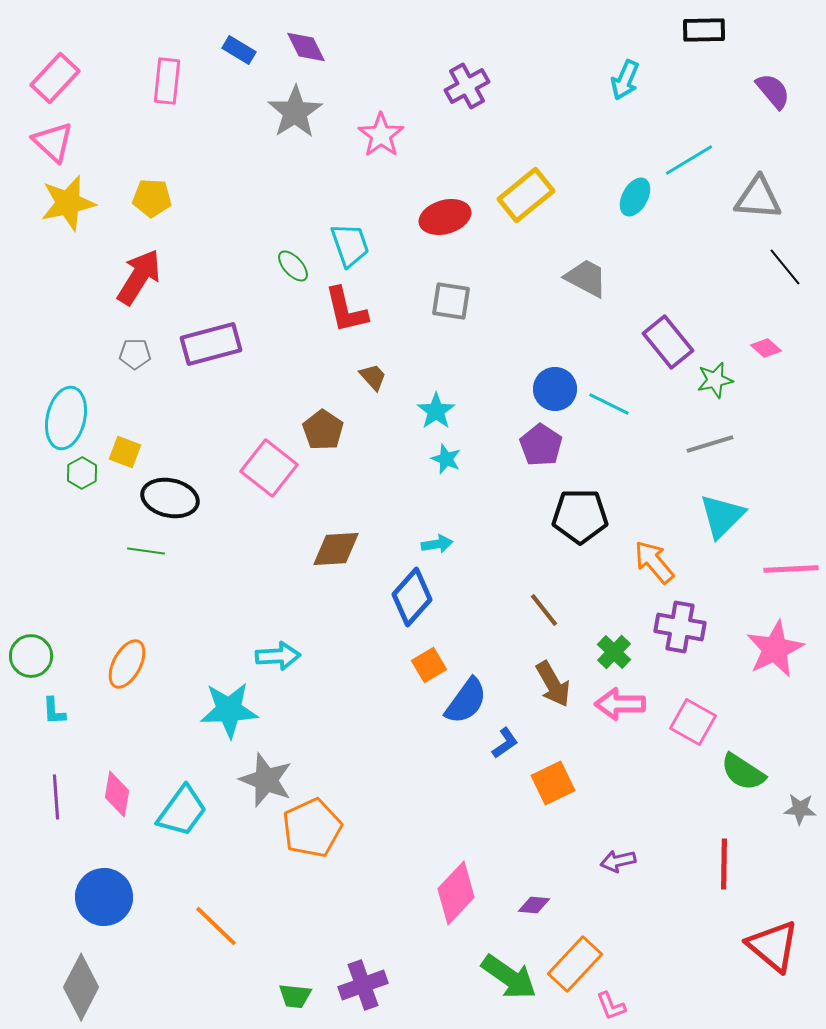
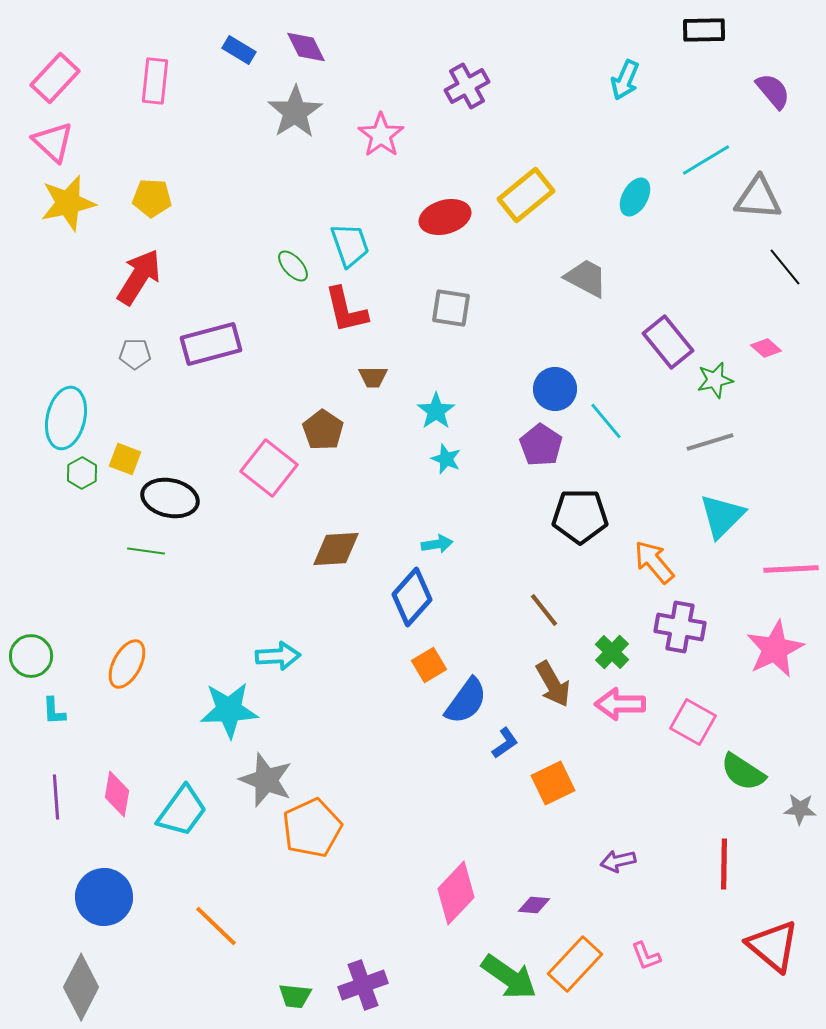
pink rectangle at (167, 81): moved 12 px left
cyan line at (689, 160): moved 17 px right
gray square at (451, 301): moved 7 px down
brown trapezoid at (373, 377): rotated 132 degrees clockwise
cyan line at (609, 404): moved 3 px left, 17 px down; rotated 24 degrees clockwise
gray line at (710, 444): moved 2 px up
yellow square at (125, 452): moved 7 px down
green cross at (614, 652): moved 2 px left
pink L-shape at (611, 1006): moved 35 px right, 50 px up
